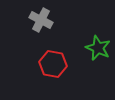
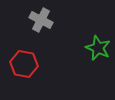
red hexagon: moved 29 px left
